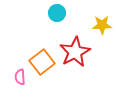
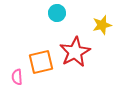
yellow star: rotated 12 degrees counterclockwise
orange square: moved 1 px left; rotated 25 degrees clockwise
pink semicircle: moved 3 px left
